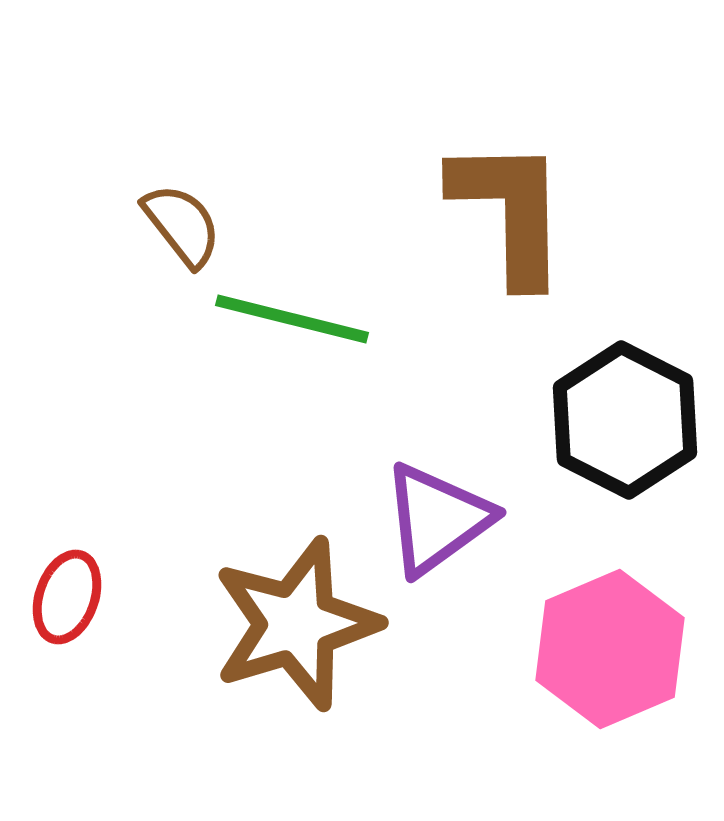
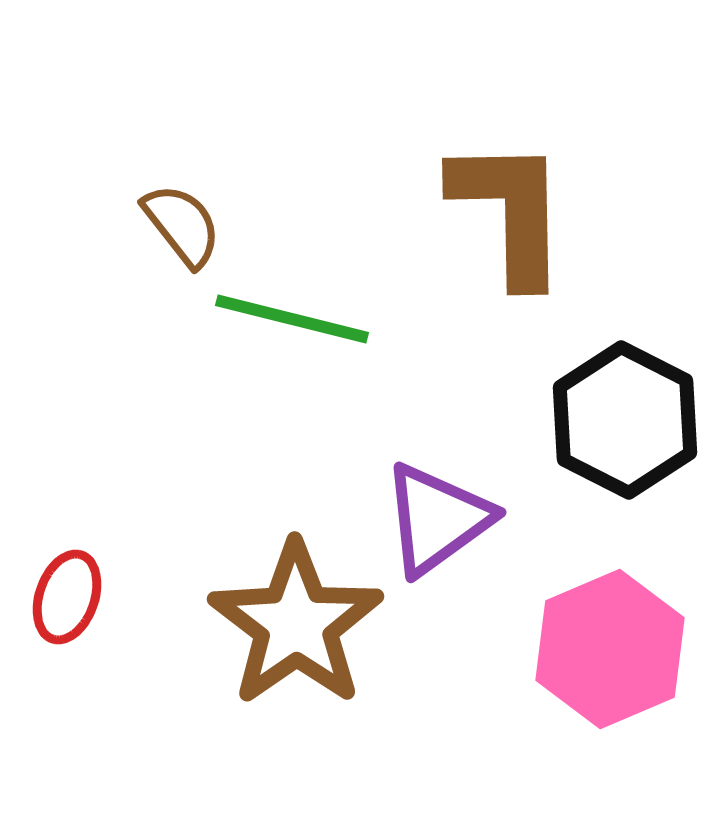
brown star: rotated 18 degrees counterclockwise
